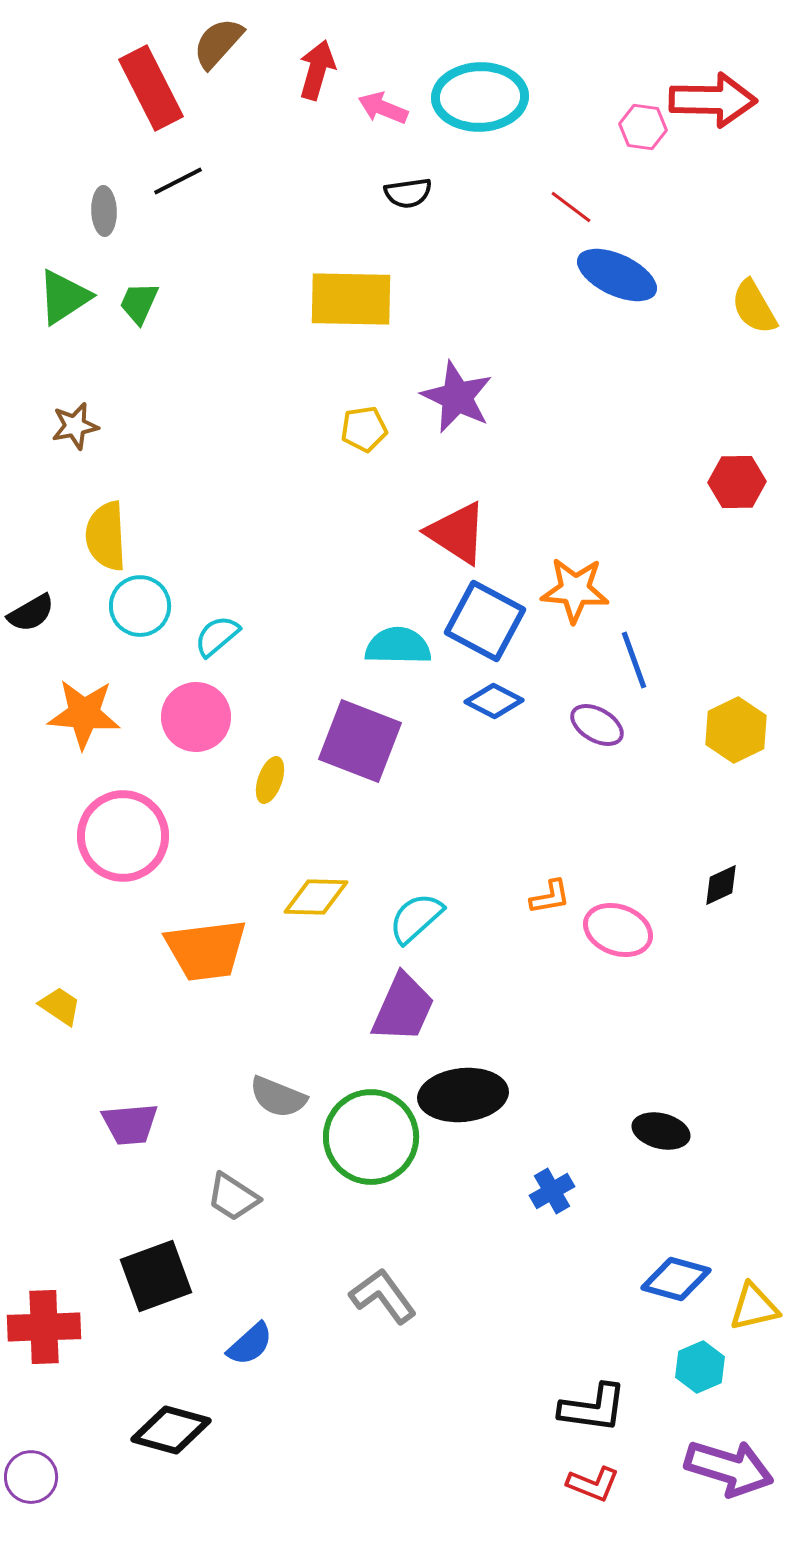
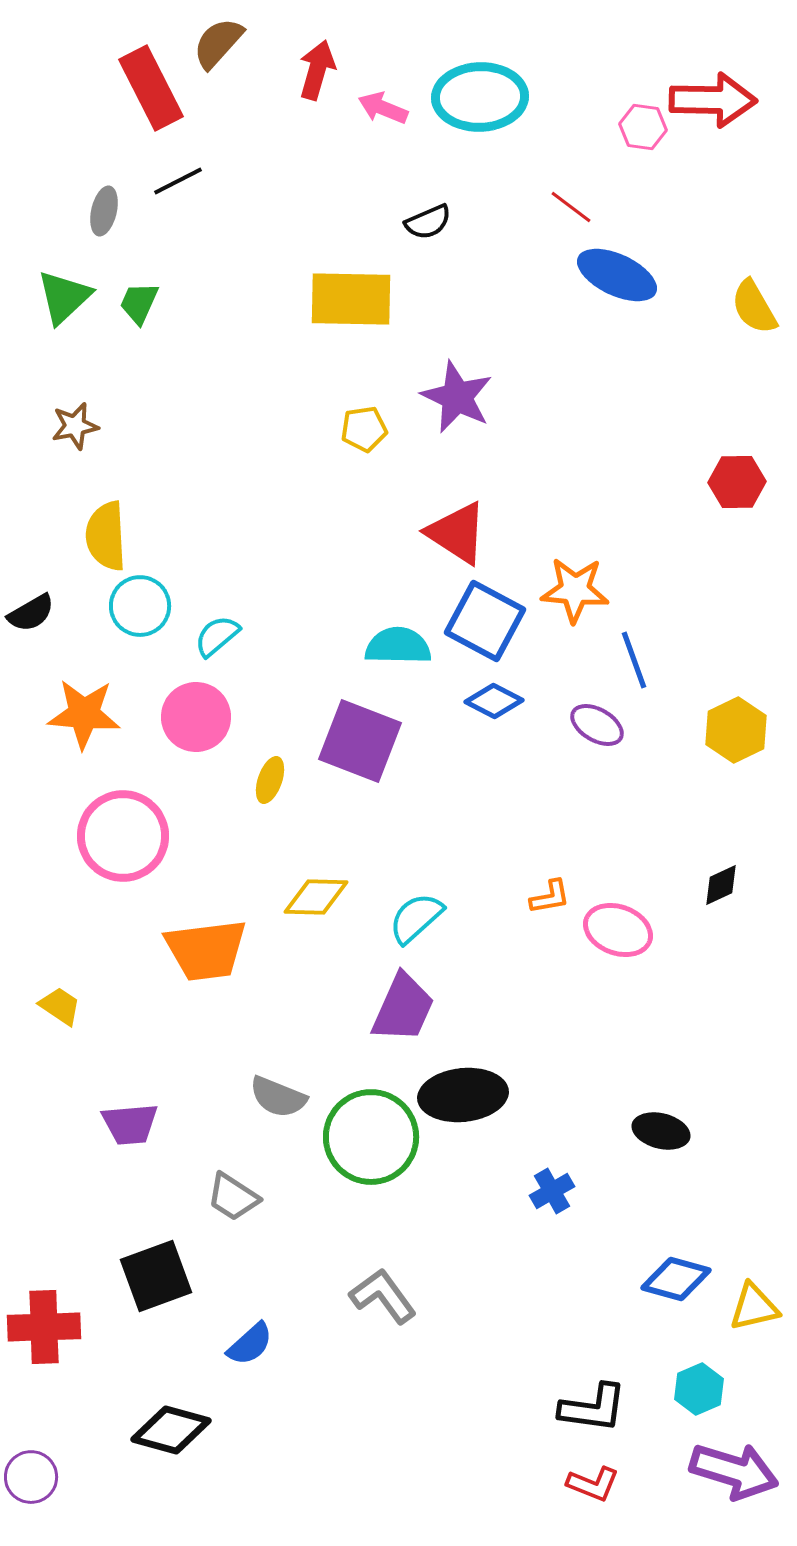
black semicircle at (408, 193): moved 20 px right, 29 px down; rotated 15 degrees counterclockwise
gray ellipse at (104, 211): rotated 15 degrees clockwise
green triangle at (64, 297): rotated 10 degrees counterclockwise
cyan hexagon at (700, 1367): moved 1 px left, 22 px down
purple arrow at (729, 1468): moved 5 px right, 3 px down
